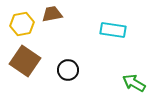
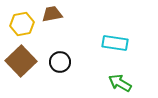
cyan rectangle: moved 2 px right, 13 px down
brown square: moved 4 px left; rotated 12 degrees clockwise
black circle: moved 8 px left, 8 px up
green arrow: moved 14 px left
